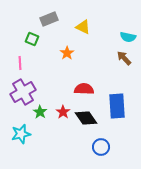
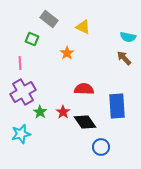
gray rectangle: rotated 60 degrees clockwise
black diamond: moved 1 px left, 4 px down
